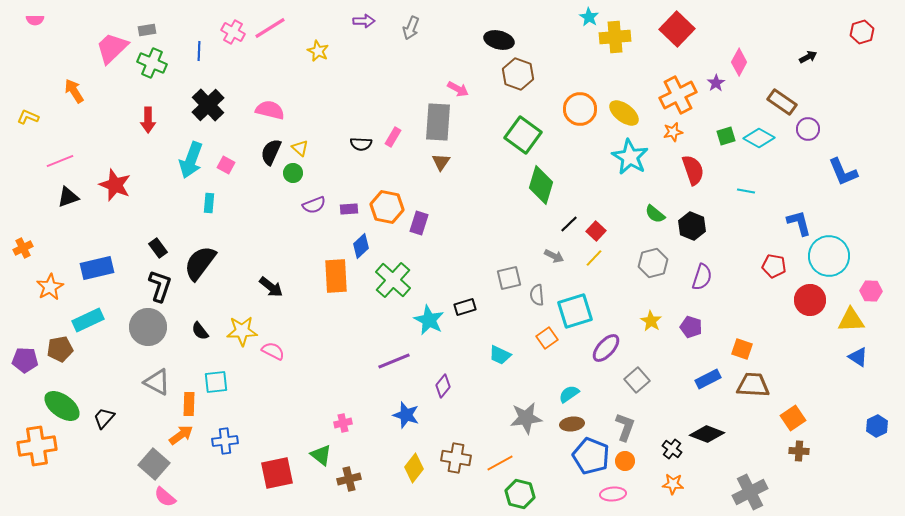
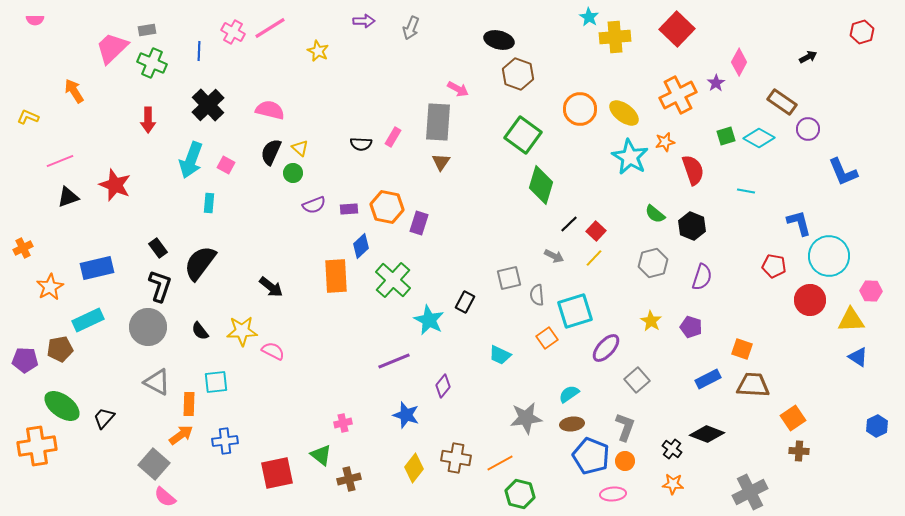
orange star at (673, 132): moved 8 px left, 10 px down
black rectangle at (465, 307): moved 5 px up; rotated 45 degrees counterclockwise
